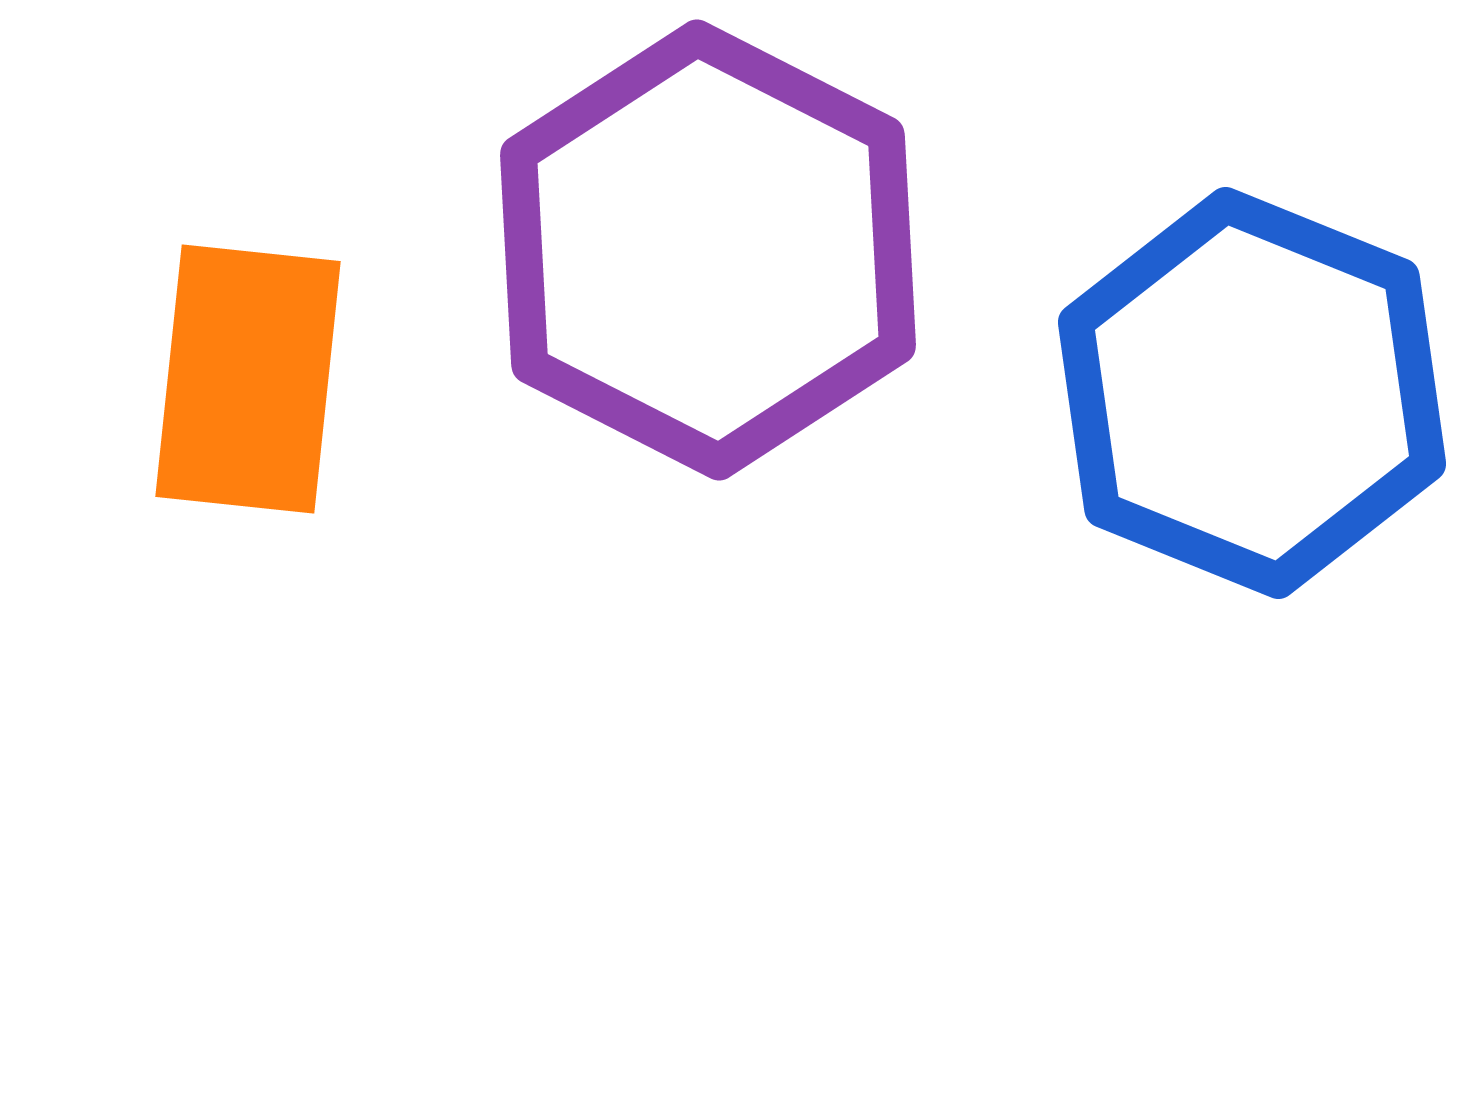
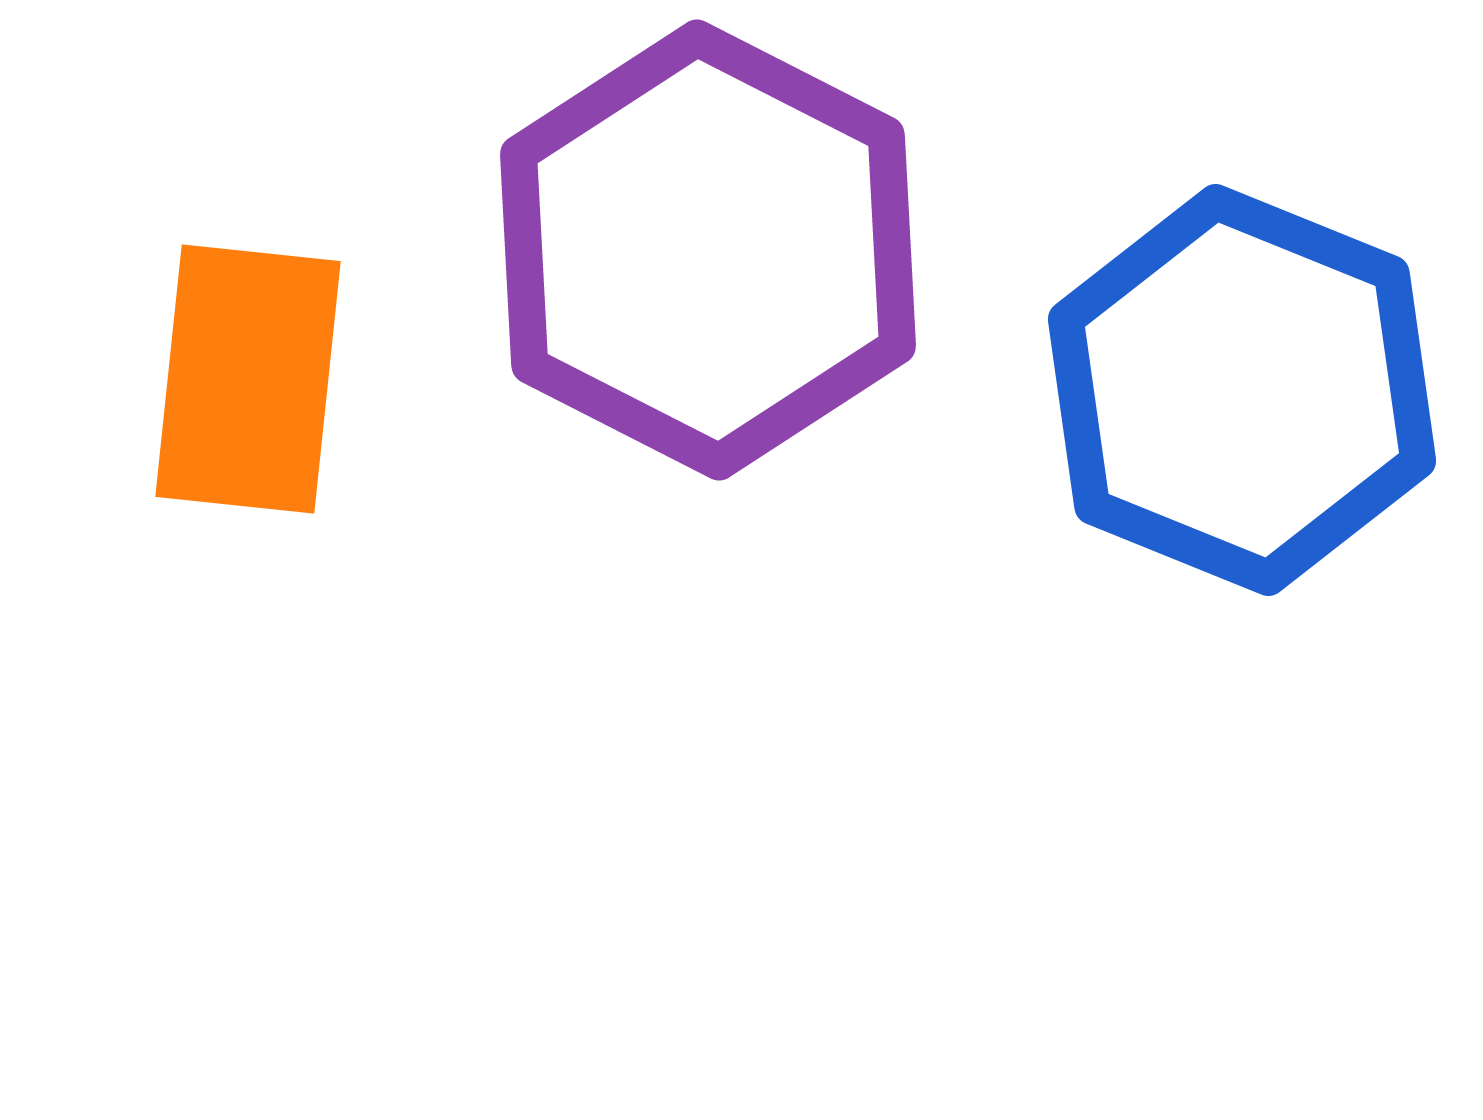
blue hexagon: moved 10 px left, 3 px up
